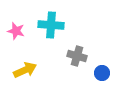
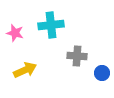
cyan cross: rotated 10 degrees counterclockwise
pink star: moved 1 px left, 2 px down
gray cross: rotated 12 degrees counterclockwise
